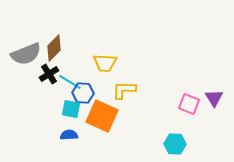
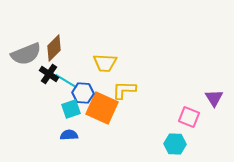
black cross: rotated 24 degrees counterclockwise
cyan line: moved 4 px left, 1 px up
pink square: moved 13 px down
cyan square: rotated 30 degrees counterclockwise
orange square: moved 8 px up
